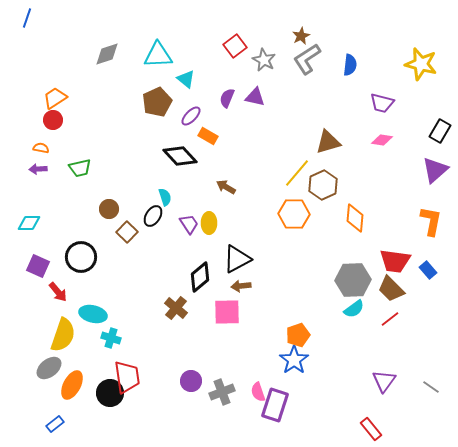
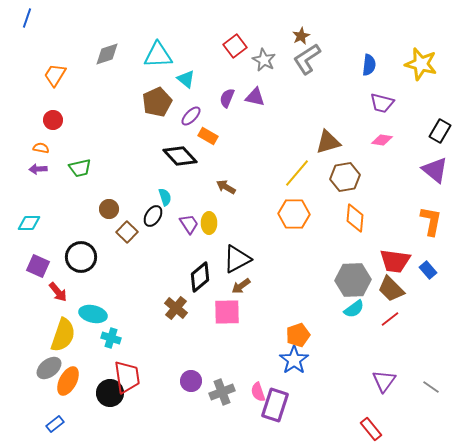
blue semicircle at (350, 65): moved 19 px right
orange trapezoid at (55, 98): moved 23 px up; rotated 25 degrees counterclockwise
purple triangle at (435, 170): rotated 40 degrees counterclockwise
brown hexagon at (323, 185): moved 22 px right, 8 px up; rotated 16 degrees clockwise
brown arrow at (241, 286): rotated 30 degrees counterclockwise
orange ellipse at (72, 385): moved 4 px left, 4 px up
